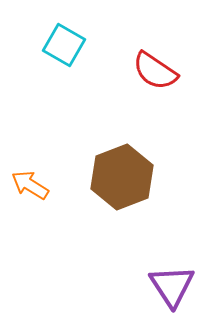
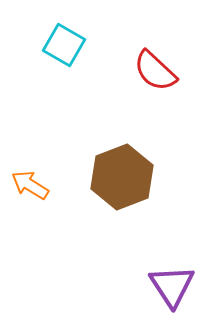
red semicircle: rotated 9 degrees clockwise
